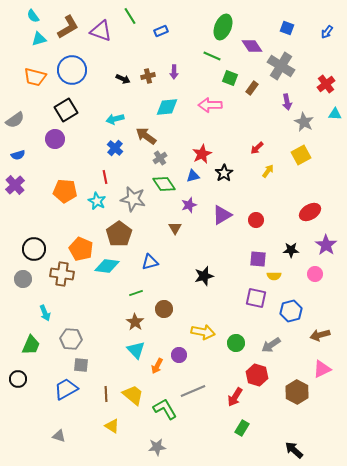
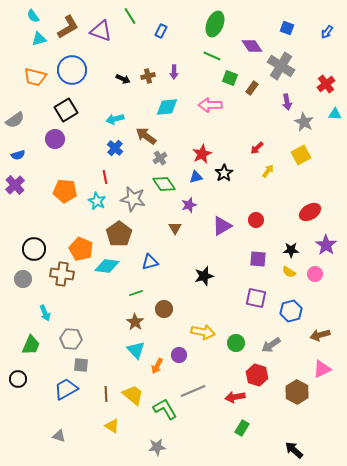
green ellipse at (223, 27): moved 8 px left, 3 px up
blue rectangle at (161, 31): rotated 40 degrees counterclockwise
blue triangle at (193, 176): moved 3 px right, 1 px down
purple triangle at (222, 215): moved 11 px down
yellow semicircle at (274, 276): moved 15 px right, 4 px up; rotated 32 degrees clockwise
red arrow at (235, 397): rotated 48 degrees clockwise
